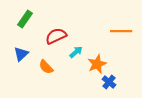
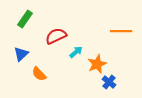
orange semicircle: moved 7 px left, 7 px down
